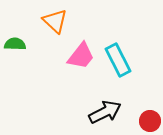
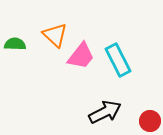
orange triangle: moved 14 px down
